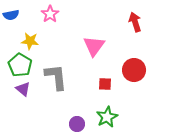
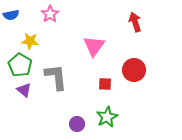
purple triangle: moved 1 px right, 1 px down
